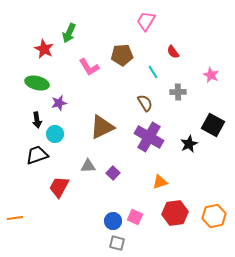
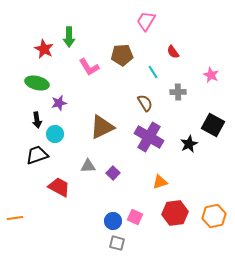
green arrow: moved 4 px down; rotated 24 degrees counterclockwise
red trapezoid: rotated 90 degrees clockwise
